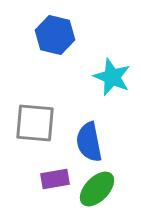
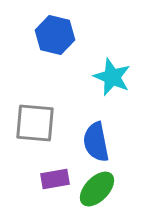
blue semicircle: moved 7 px right
